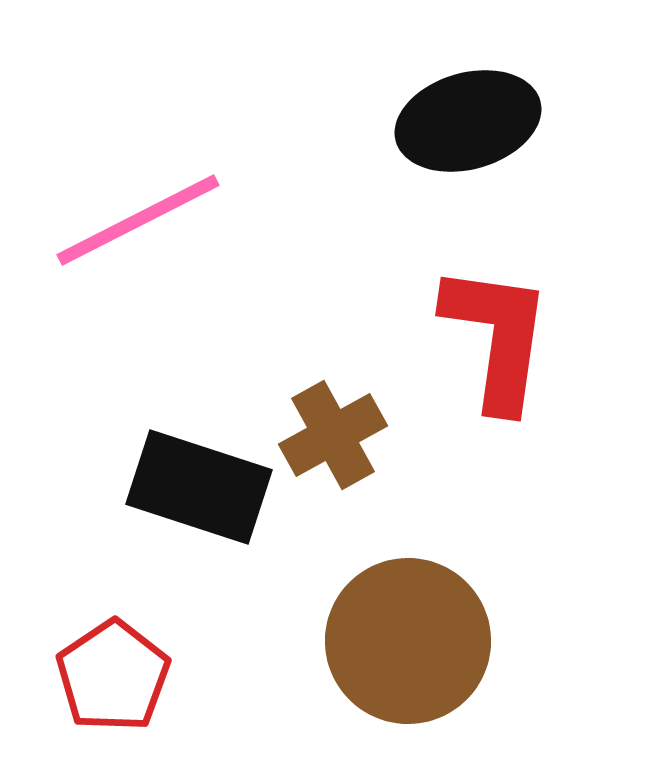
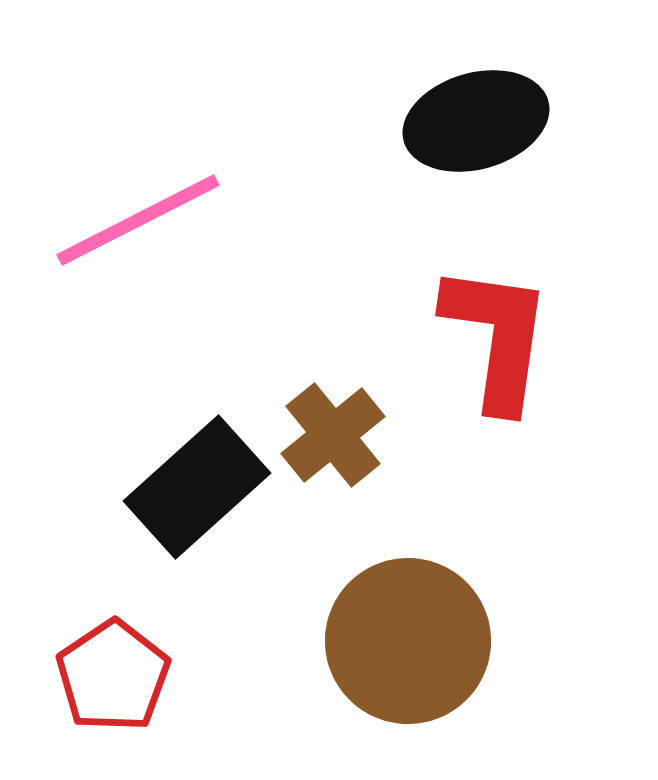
black ellipse: moved 8 px right
brown cross: rotated 10 degrees counterclockwise
black rectangle: moved 2 px left; rotated 60 degrees counterclockwise
